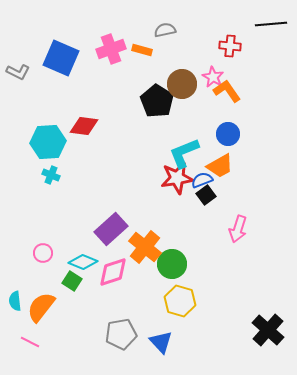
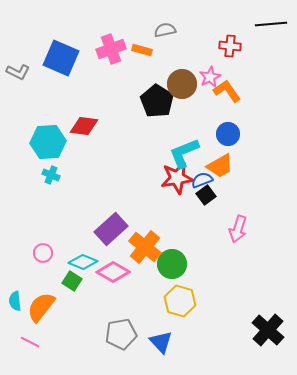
pink star: moved 3 px left; rotated 15 degrees clockwise
pink diamond: rotated 48 degrees clockwise
